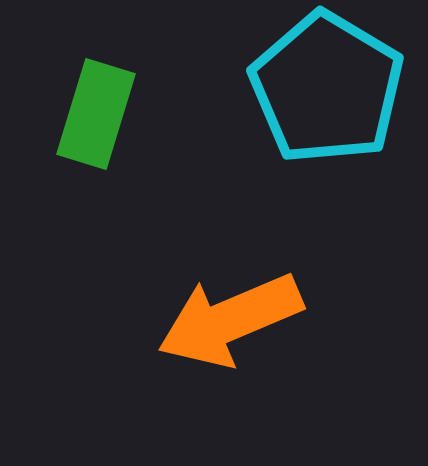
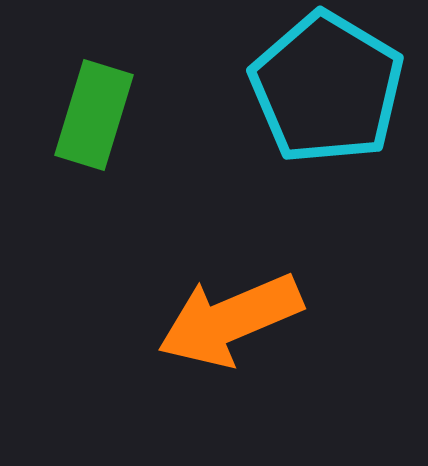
green rectangle: moved 2 px left, 1 px down
